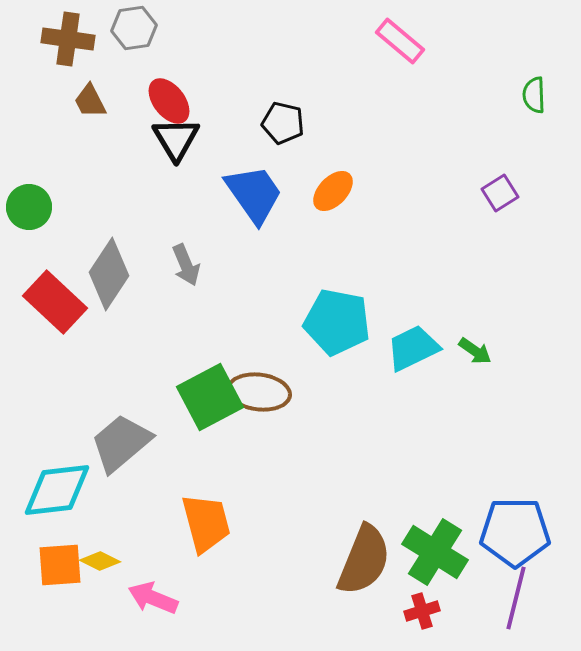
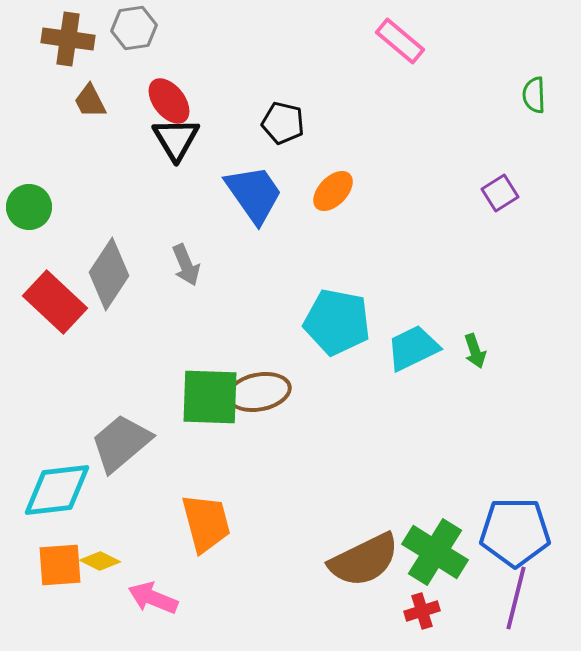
green arrow: rotated 36 degrees clockwise
brown ellipse: rotated 18 degrees counterclockwise
green square: rotated 30 degrees clockwise
brown semicircle: rotated 42 degrees clockwise
